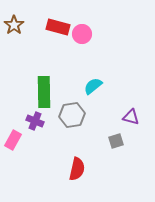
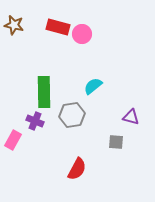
brown star: rotated 24 degrees counterclockwise
gray square: moved 1 px down; rotated 21 degrees clockwise
red semicircle: rotated 15 degrees clockwise
